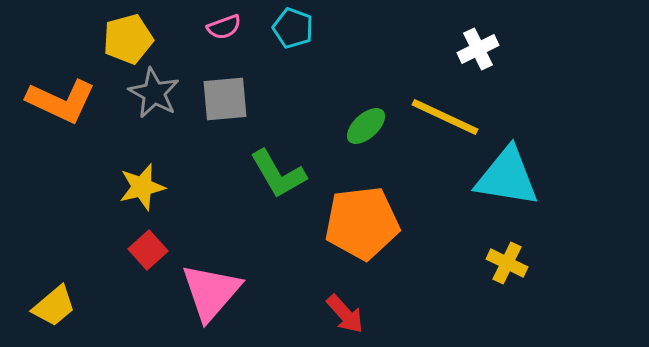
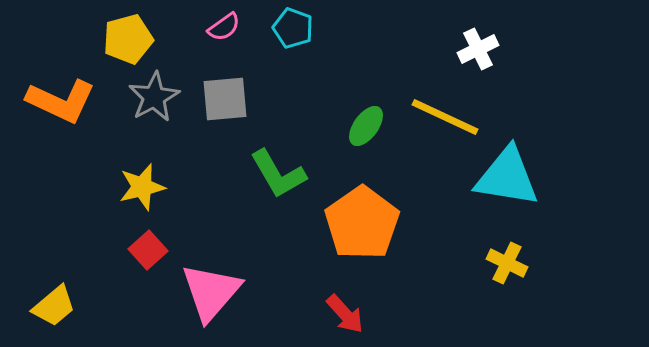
pink semicircle: rotated 16 degrees counterclockwise
gray star: moved 4 px down; rotated 15 degrees clockwise
green ellipse: rotated 12 degrees counterclockwise
orange pentagon: rotated 28 degrees counterclockwise
